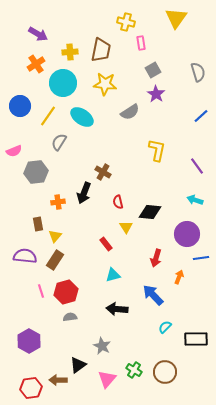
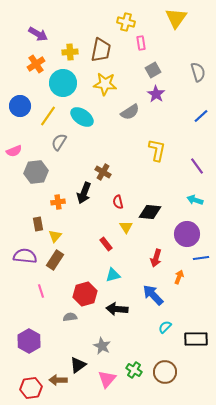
red hexagon at (66, 292): moved 19 px right, 2 px down
